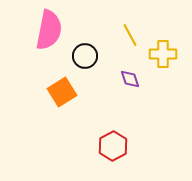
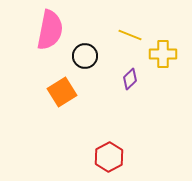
pink semicircle: moved 1 px right
yellow line: rotated 40 degrees counterclockwise
purple diamond: rotated 65 degrees clockwise
red hexagon: moved 4 px left, 11 px down
